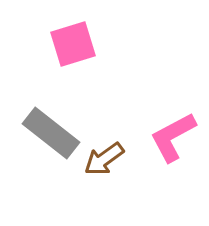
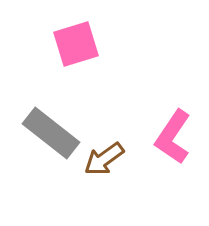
pink square: moved 3 px right
pink L-shape: rotated 28 degrees counterclockwise
